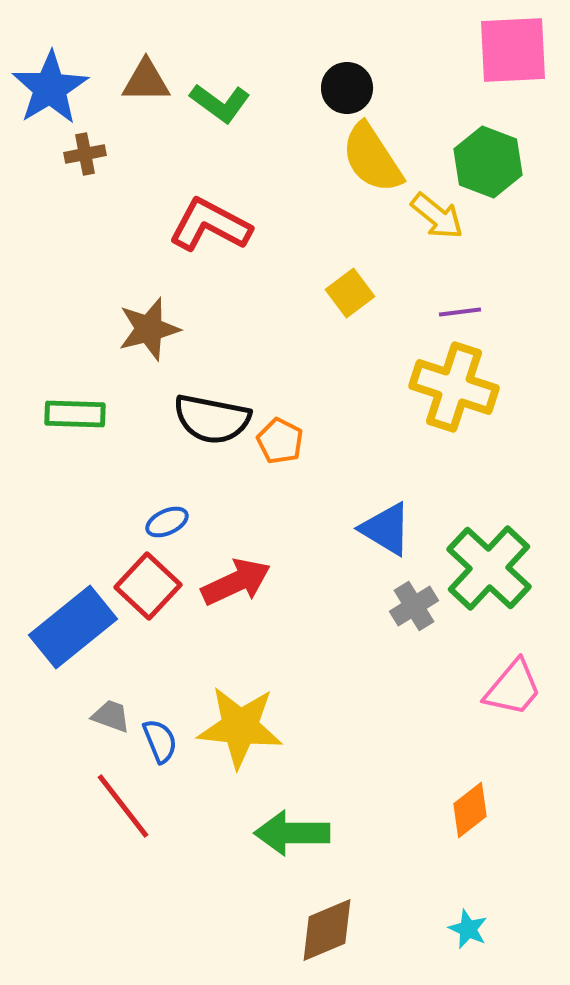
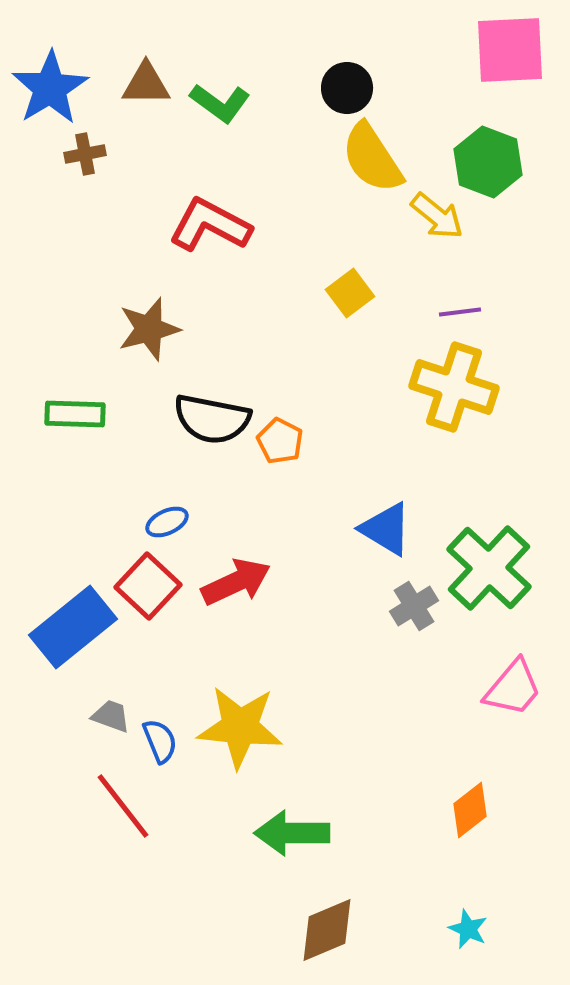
pink square: moved 3 px left
brown triangle: moved 3 px down
